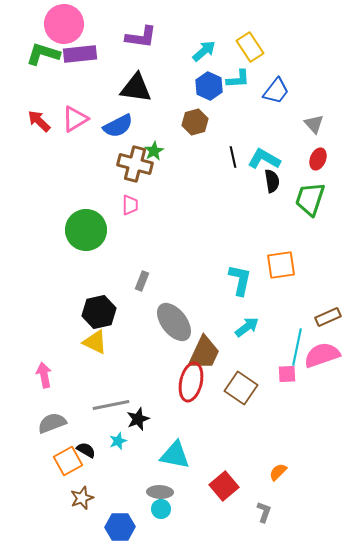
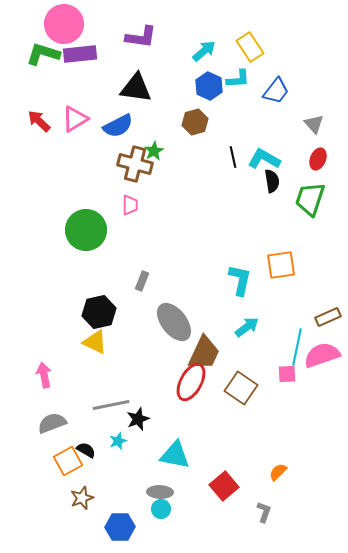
red ellipse at (191, 382): rotated 15 degrees clockwise
